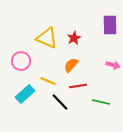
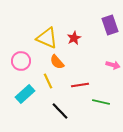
purple rectangle: rotated 18 degrees counterclockwise
orange semicircle: moved 14 px left, 3 px up; rotated 84 degrees counterclockwise
yellow line: rotated 42 degrees clockwise
red line: moved 2 px right, 1 px up
black line: moved 9 px down
